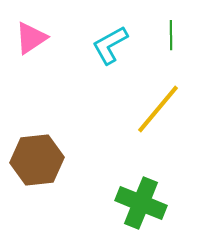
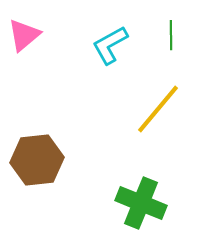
pink triangle: moved 7 px left, 3 px up; rotated 6 degrees counterclockwise
